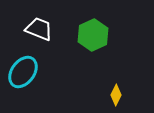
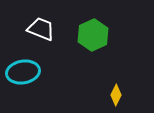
white trapezoid: moved 2 px right
cyan ellipse: rotated 44 degrees clockwise
